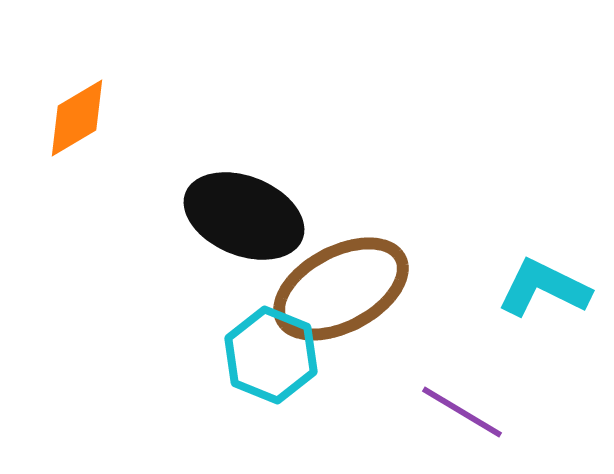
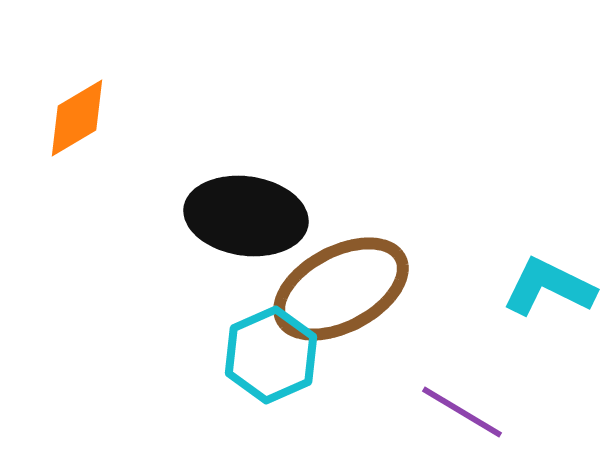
black ellipse: moved 2 px right; rotated 14 degrees counterclockwise
cyan L-shape: moved 5 px right, 1 px up
cyan hexagon: rotated 14 degrees clockwise
